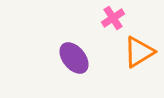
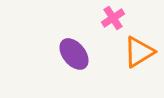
purple ellipse: moved 4 px up
